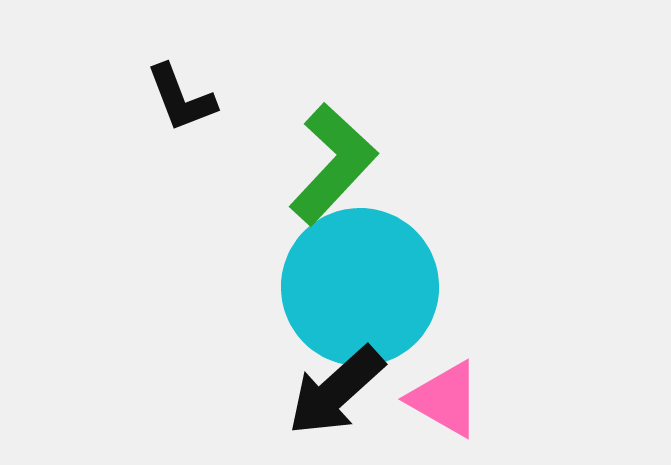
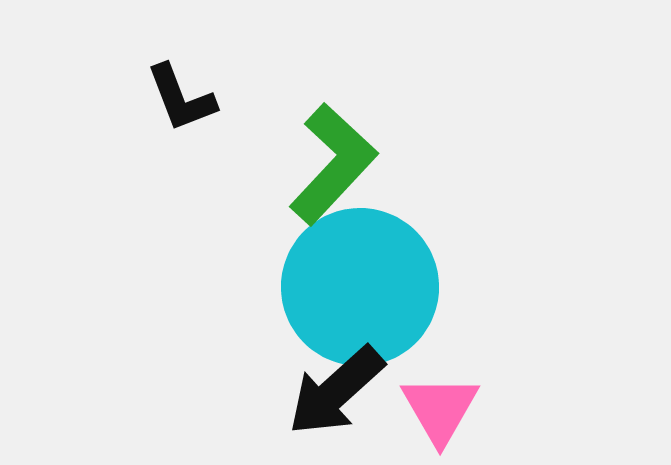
pink triangle: moved 5 px left, 10 px down; rotated 30 degrees clockwise
